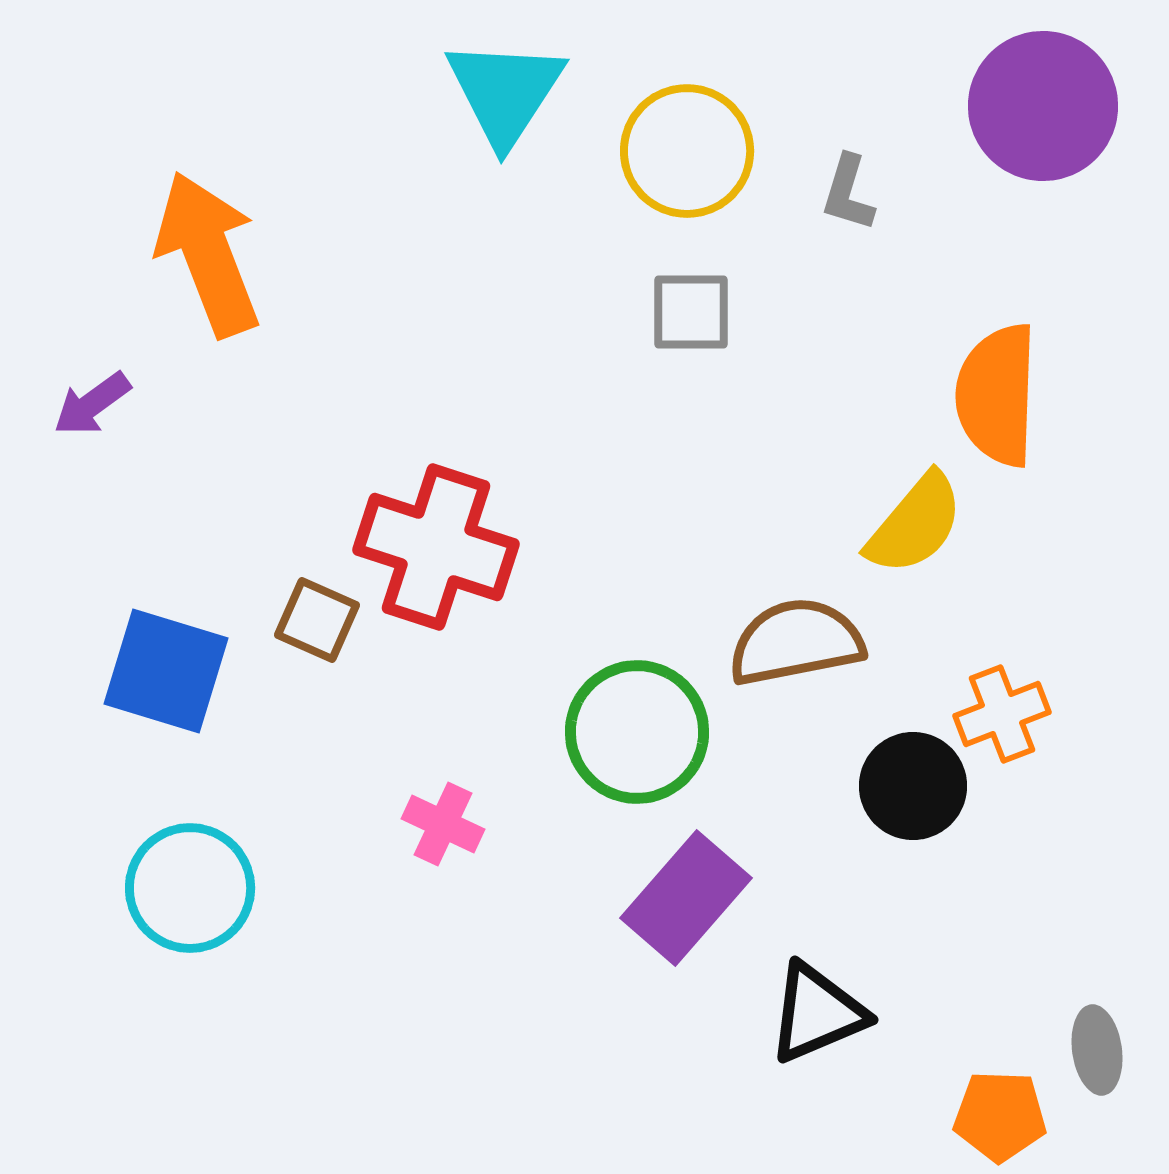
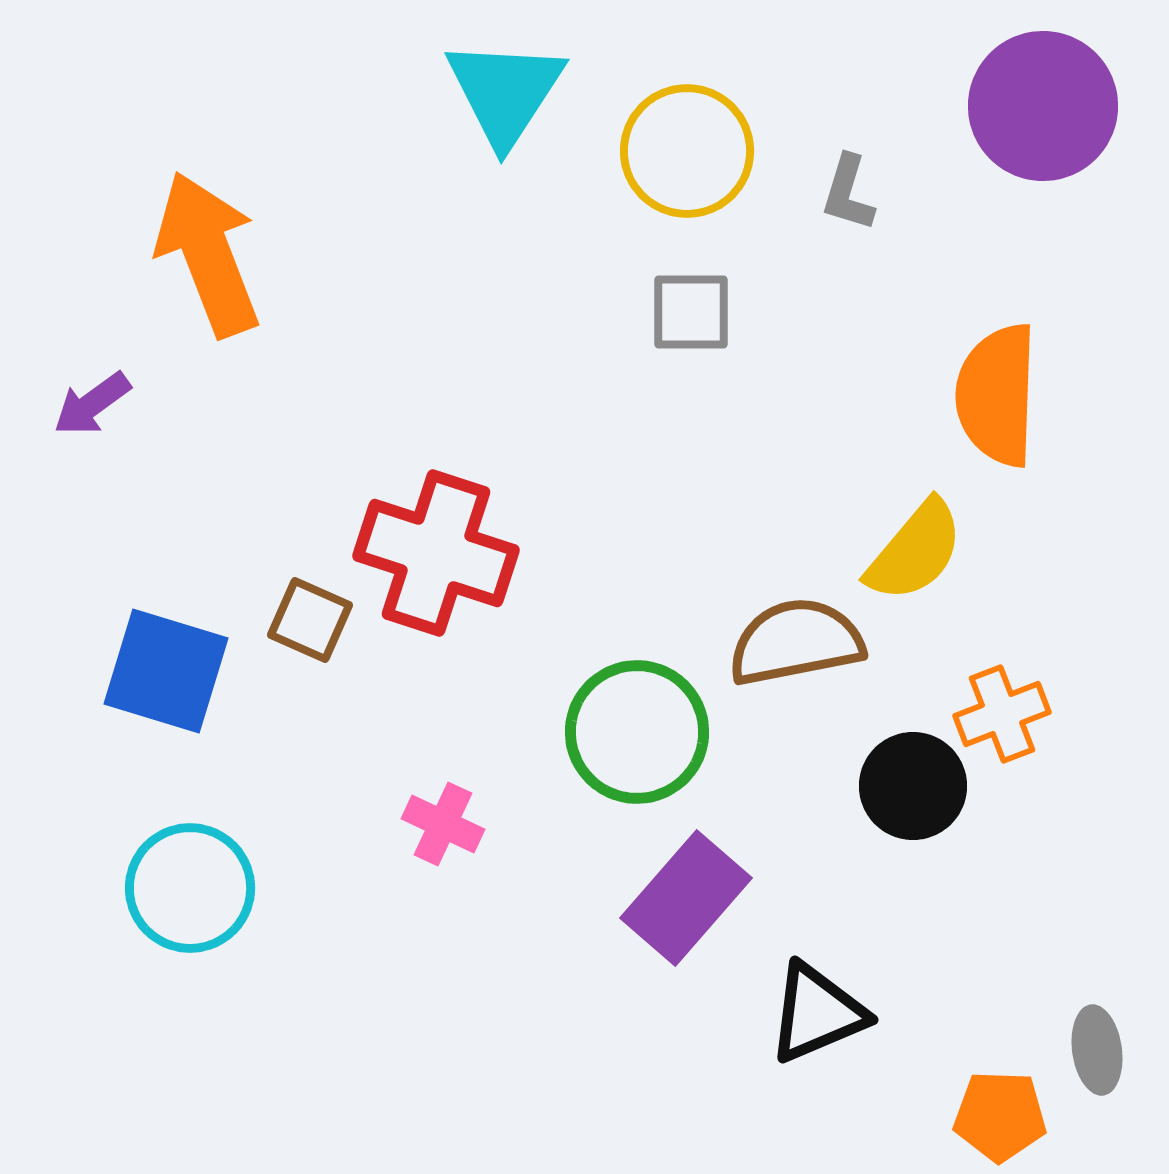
yellow semicircle: moved 27 px down
red cross: moved 6 px down
brown square: moved 7 px left
